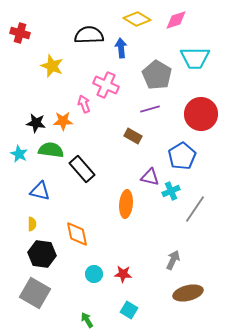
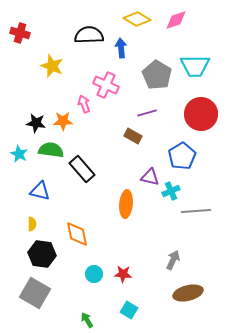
cyan trapezoid: moved 8 px down
purple line: moved 3 px left, 4 px down
gray line: moved 1 px right, 2 px down; rotated 52 degrees clockwise
